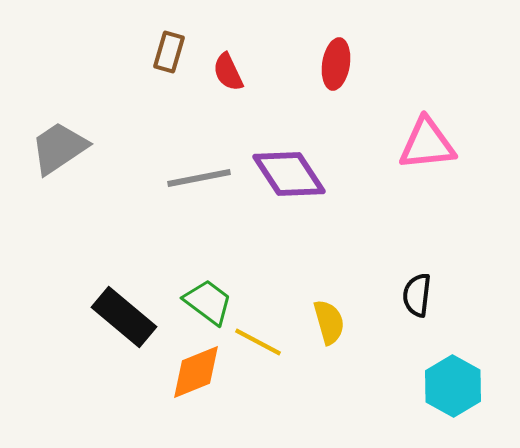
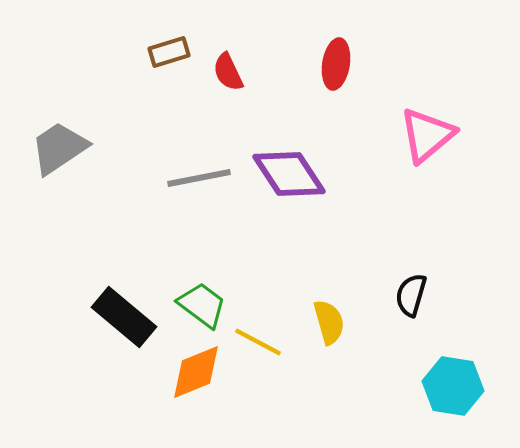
brown rectangle: rotated 57 degrees clockwise
pink triangle: moved 9 px up; rotated 34 degrees counterclockwise
black semicircle: moved 6 px left; rotated 9 degrees clockwise
green trapezoid: moved 6 px left, 3 px down
cyan hexagon: rotated 20 degrees counterclockwise
